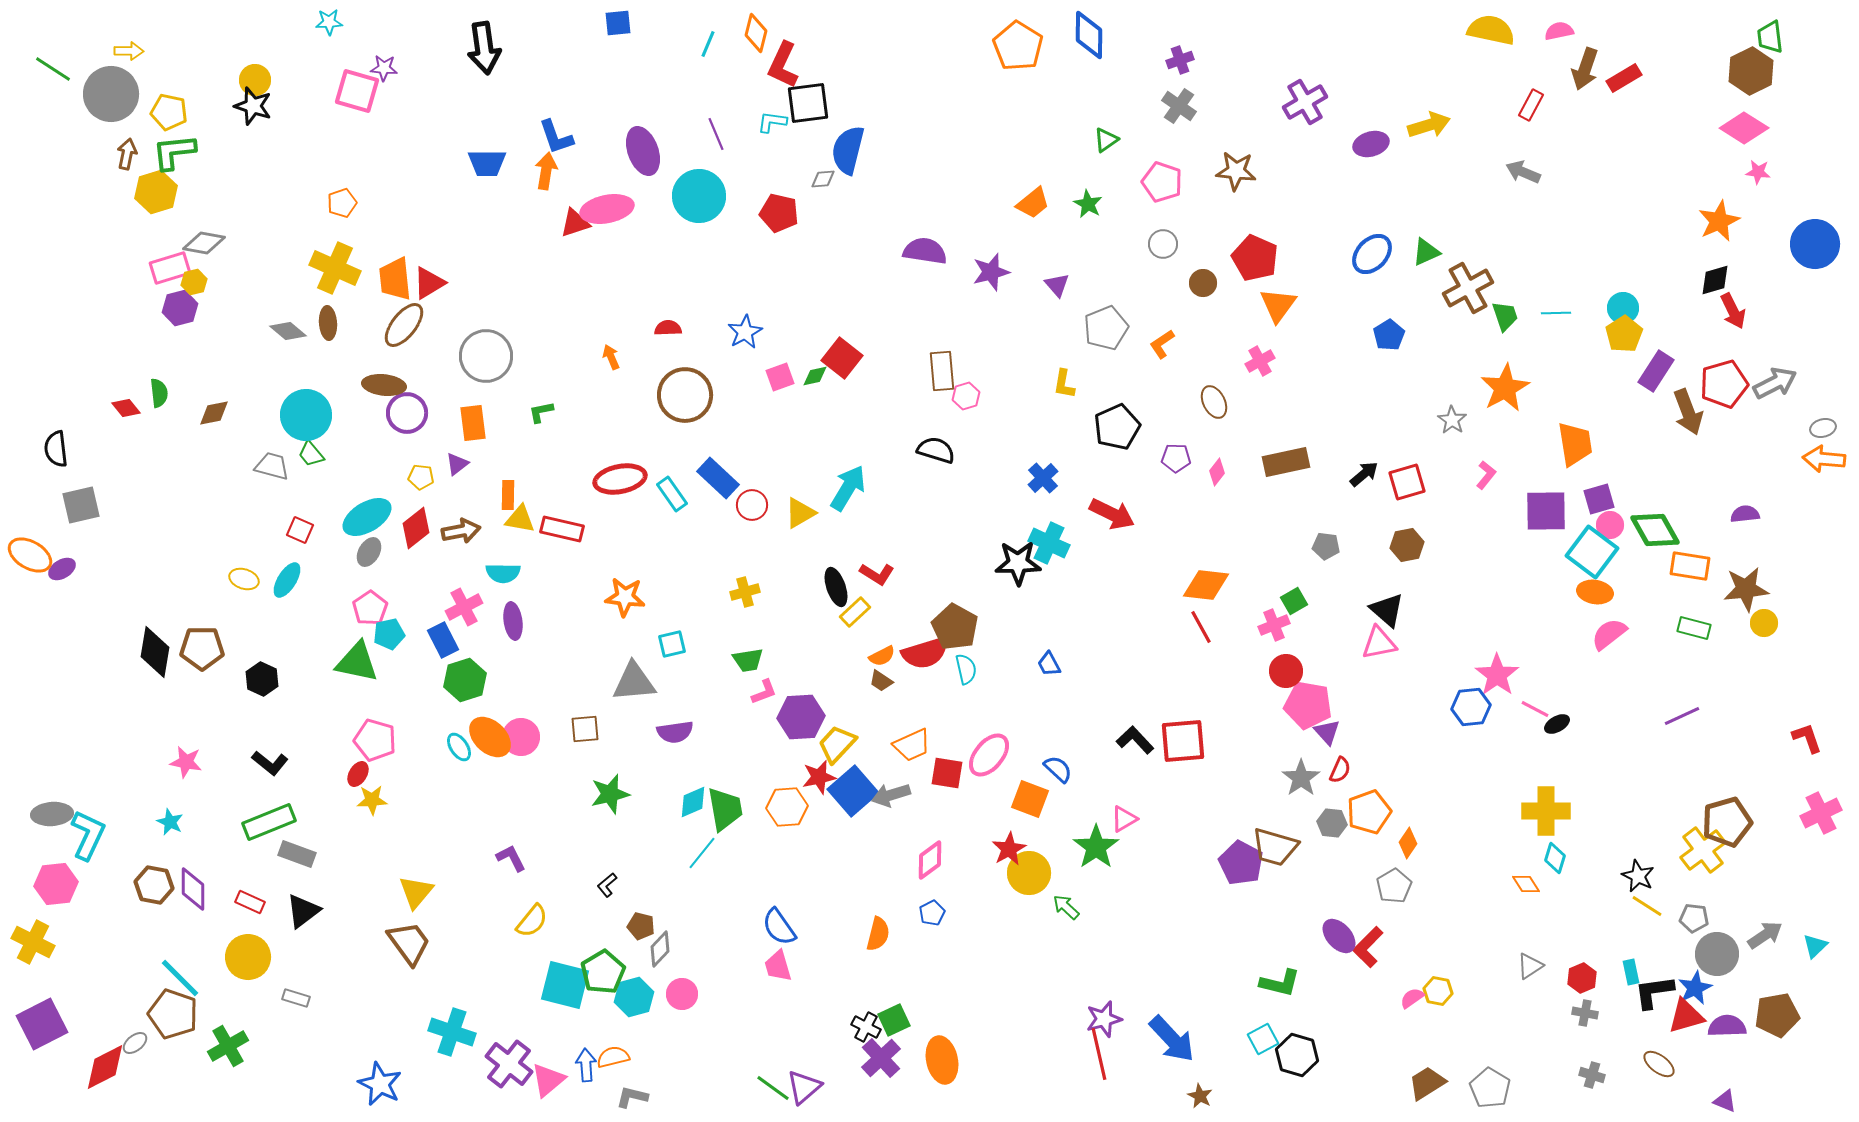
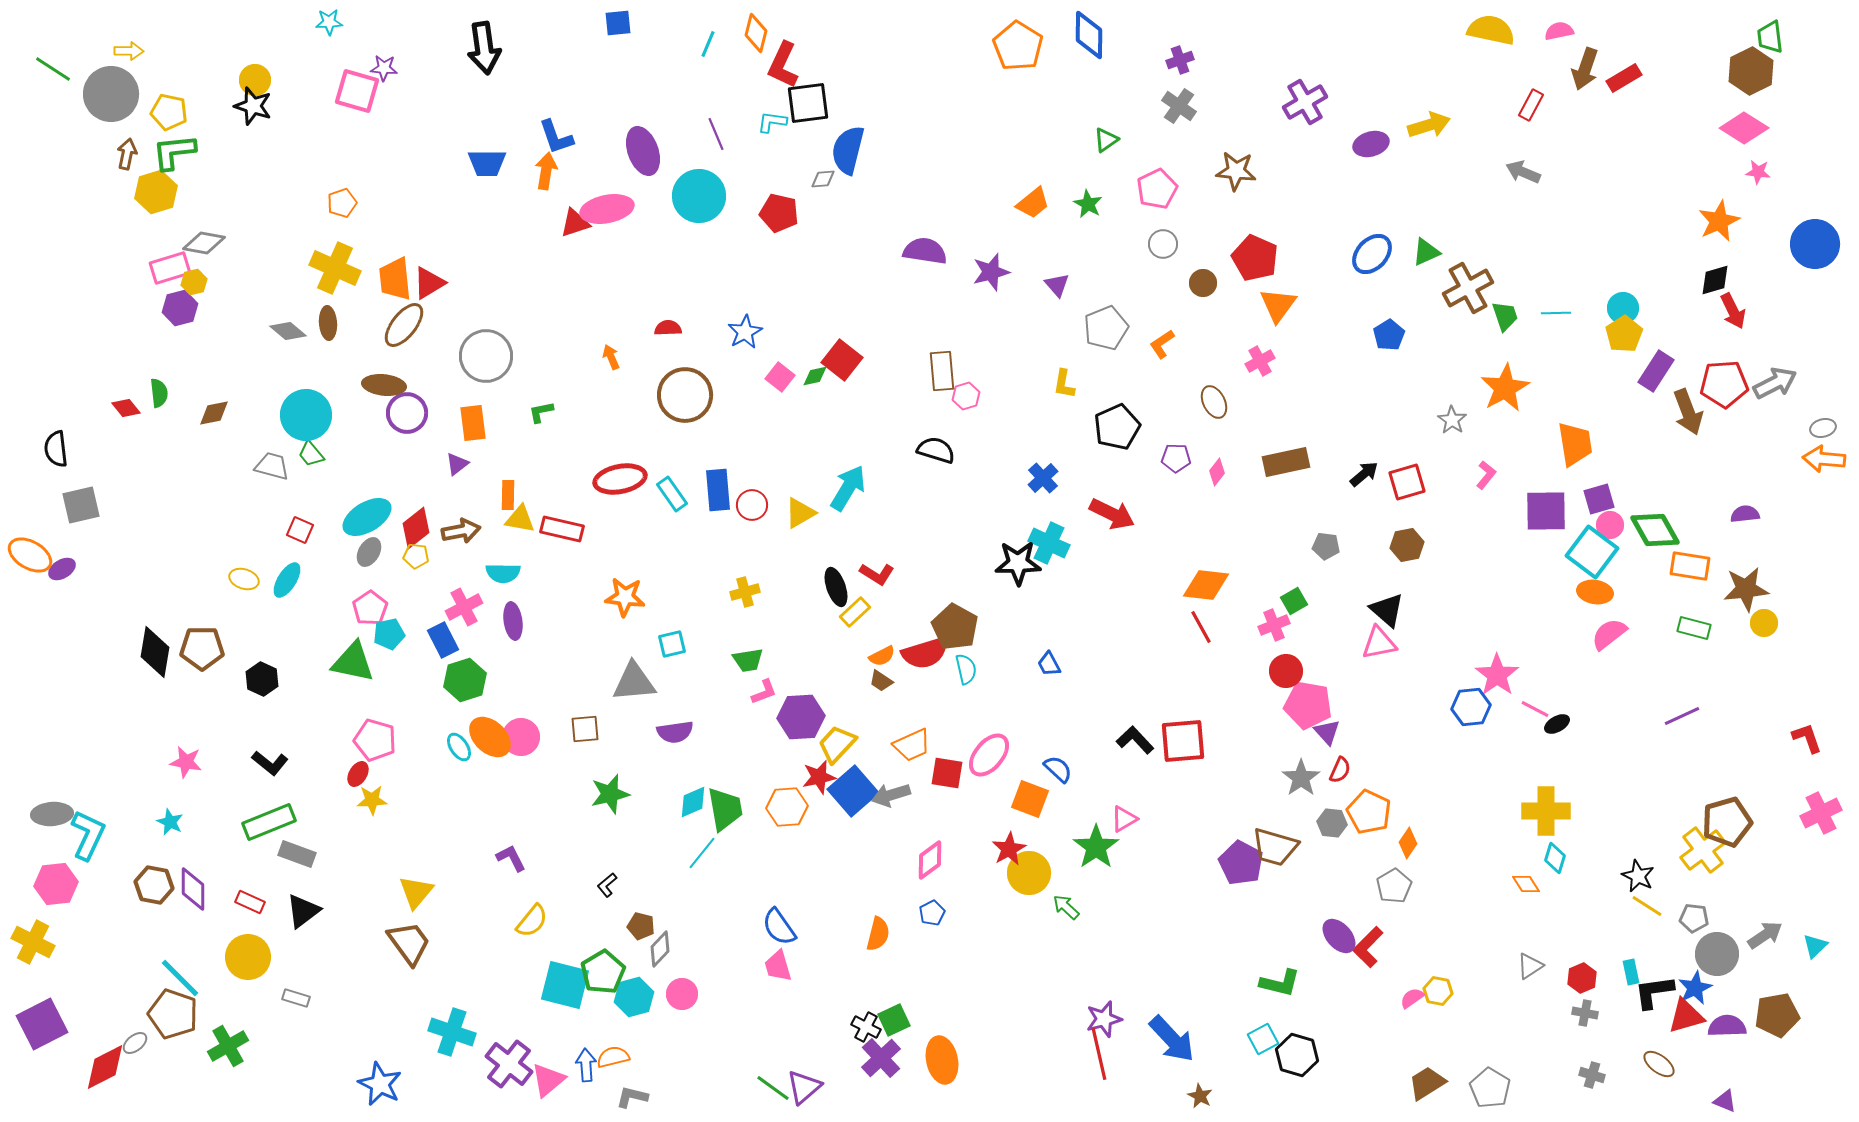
pink pentagon at (1162, 182): moved 5 px left, 7 px down; rotated 27 degrees clockwise
red square at (842, 358): moved 2 px down
pink square at (780, 377): rotated 32 degrees counterclockwise
red pentagon at (1724, 384): rotated 12 degrees clockwise
yellow pentagon at (421, 477): moved 5 px left, 79 px down
blue rectangle at (718, 478): moved 12 px down; rotated 42 degrees clockwise
green triangle at (357, 662): moved 4 px left
orange pentagon at (1369, 812): rotated 27 degrees counterclockwise
